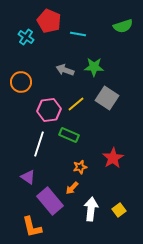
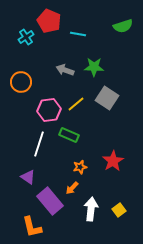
cyan cross: rotated 21 degrees clockwise
red star: moved 3 px down
